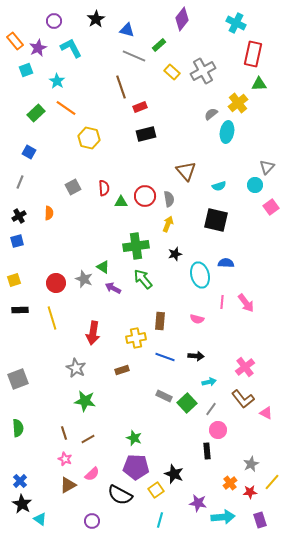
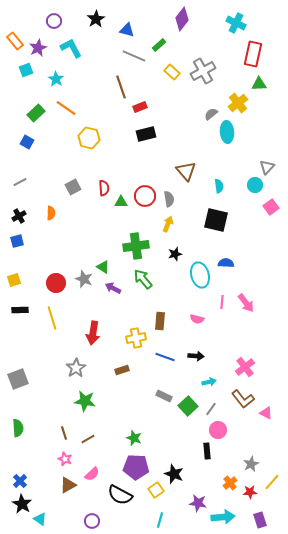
cyan star at (57, 81): moved 1 px left, 2 px up
cyan ellipse at (227, 132): rotated 15 degrees counterclockwise
blue square at (29, 152): moved 2 px left, 10 px up
gray line at (20, 182): rotated 40 degrees clockwise
cyan semicircle at (219, 186): rotated 80 degrees counterclockwise
orange semicircle at (49, 213): moved 2 px right
gray star at (76, 368): rotated 12 degrees clockwise
green square at (187, 403): moved 1 px right, 3 px down
